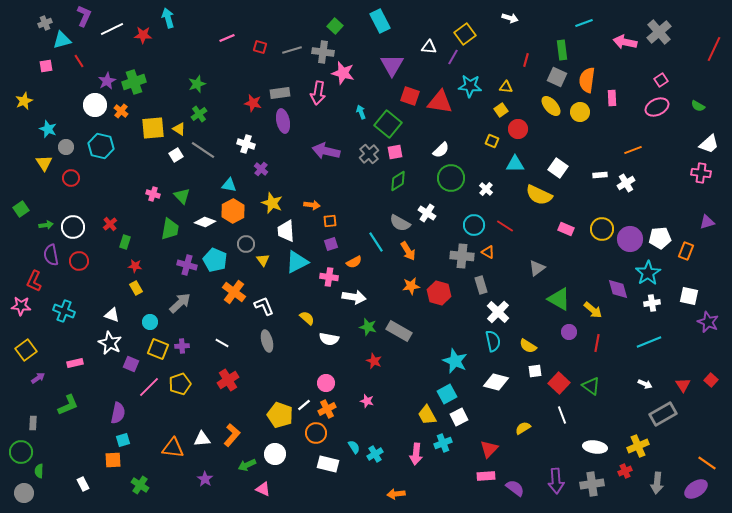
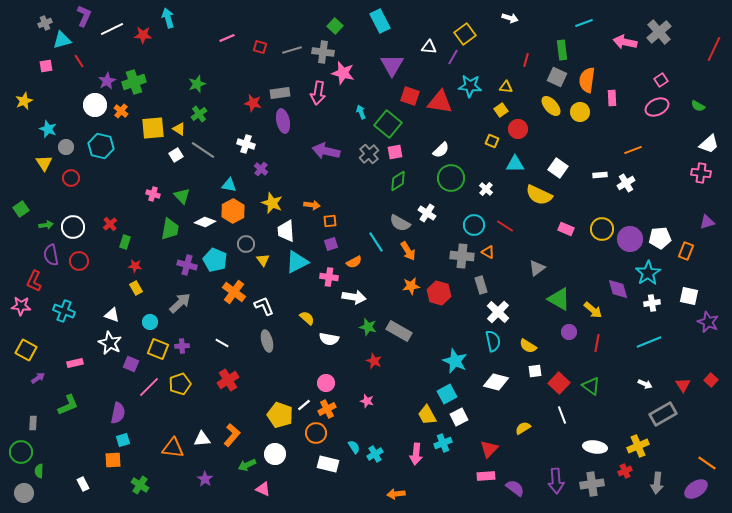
yellow square at (26, 350): rotated 25 degrees counterclockwise
